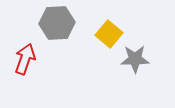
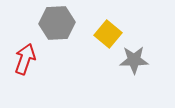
yellow square: moved 1 px left
gray star: moved 1 px left, 1 px down
